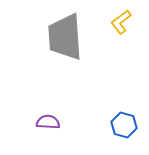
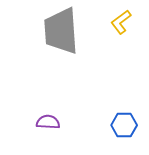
gray trapezoid: moved 4 px left, 6 px up
blue hexagon: rotated 15 degrees counterclockwise
